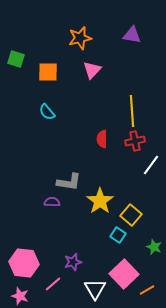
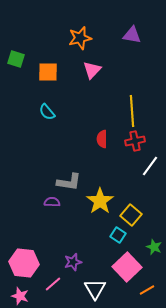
white line: moved 1 px left, 1 px down
pink square: moved 3 px right, 7 px up
